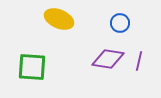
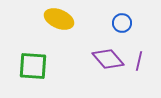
blue circle: moved 2 px right
purple diamond: rotated 40 degrees clockwise
green square: moved 1 px right, 1 px up
